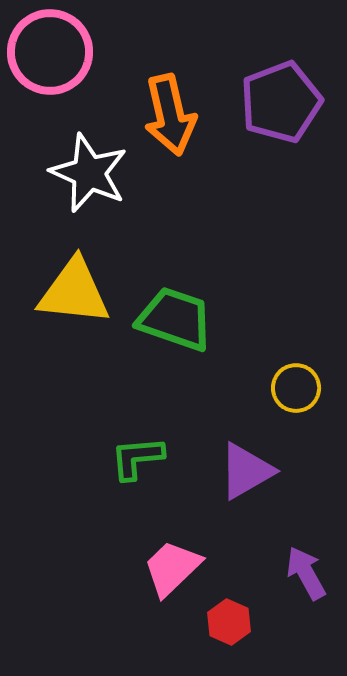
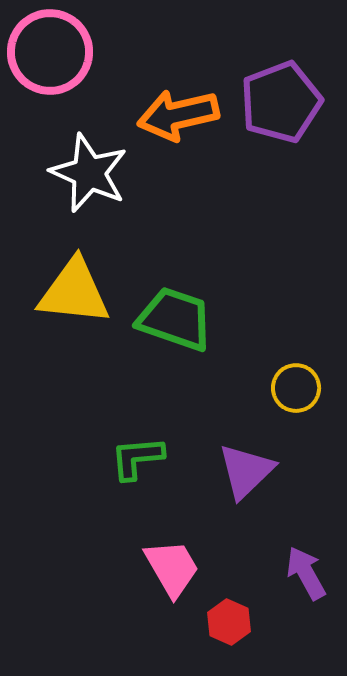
orange arrow: moved 8 px right; rotated 90 degrees clockwise
purple triangle: rotated 14 degrees counterclockwise
pink trapezoid: rotated 104 degrees clockwise
